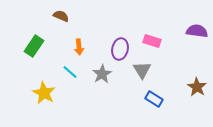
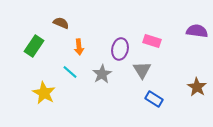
brown semicircle: moved 7 px down
